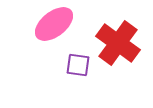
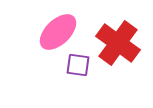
pink ellipse: moved 4 px right, 8 px down; rotated 6 degrees counterclockwise
